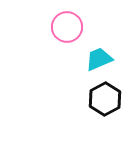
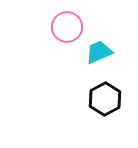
cyan trapezoid: moved 7 px up
